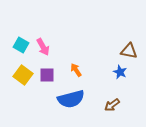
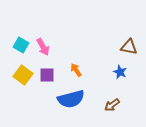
brown triangle: moved 4 px up
